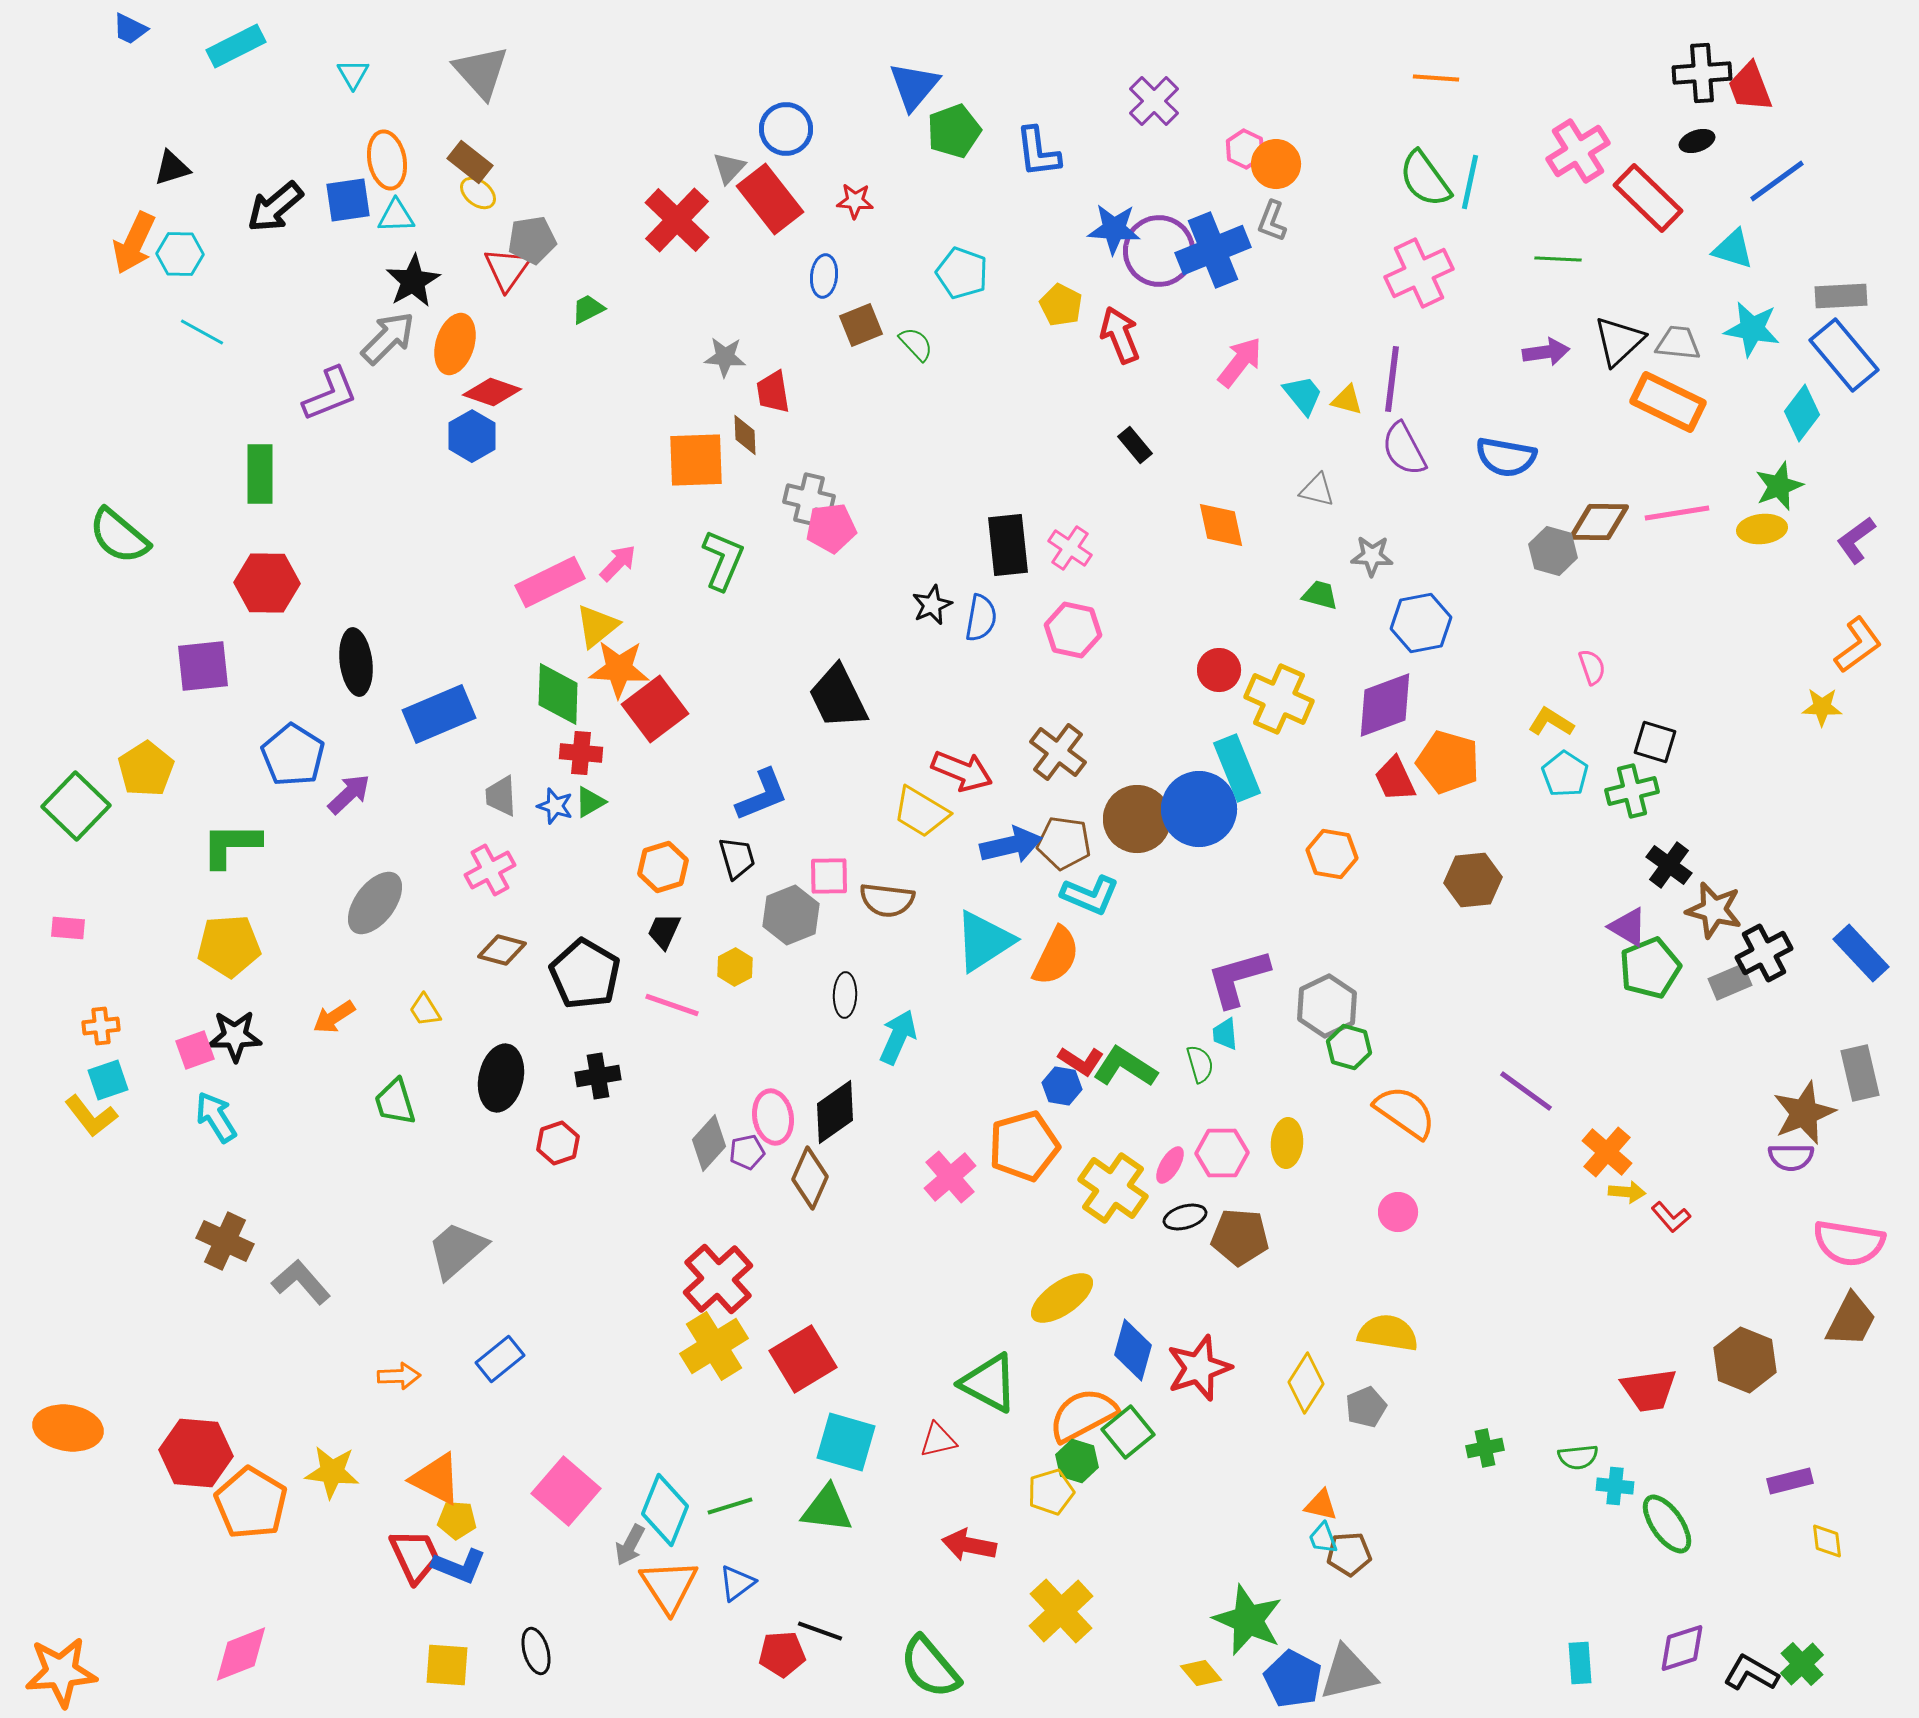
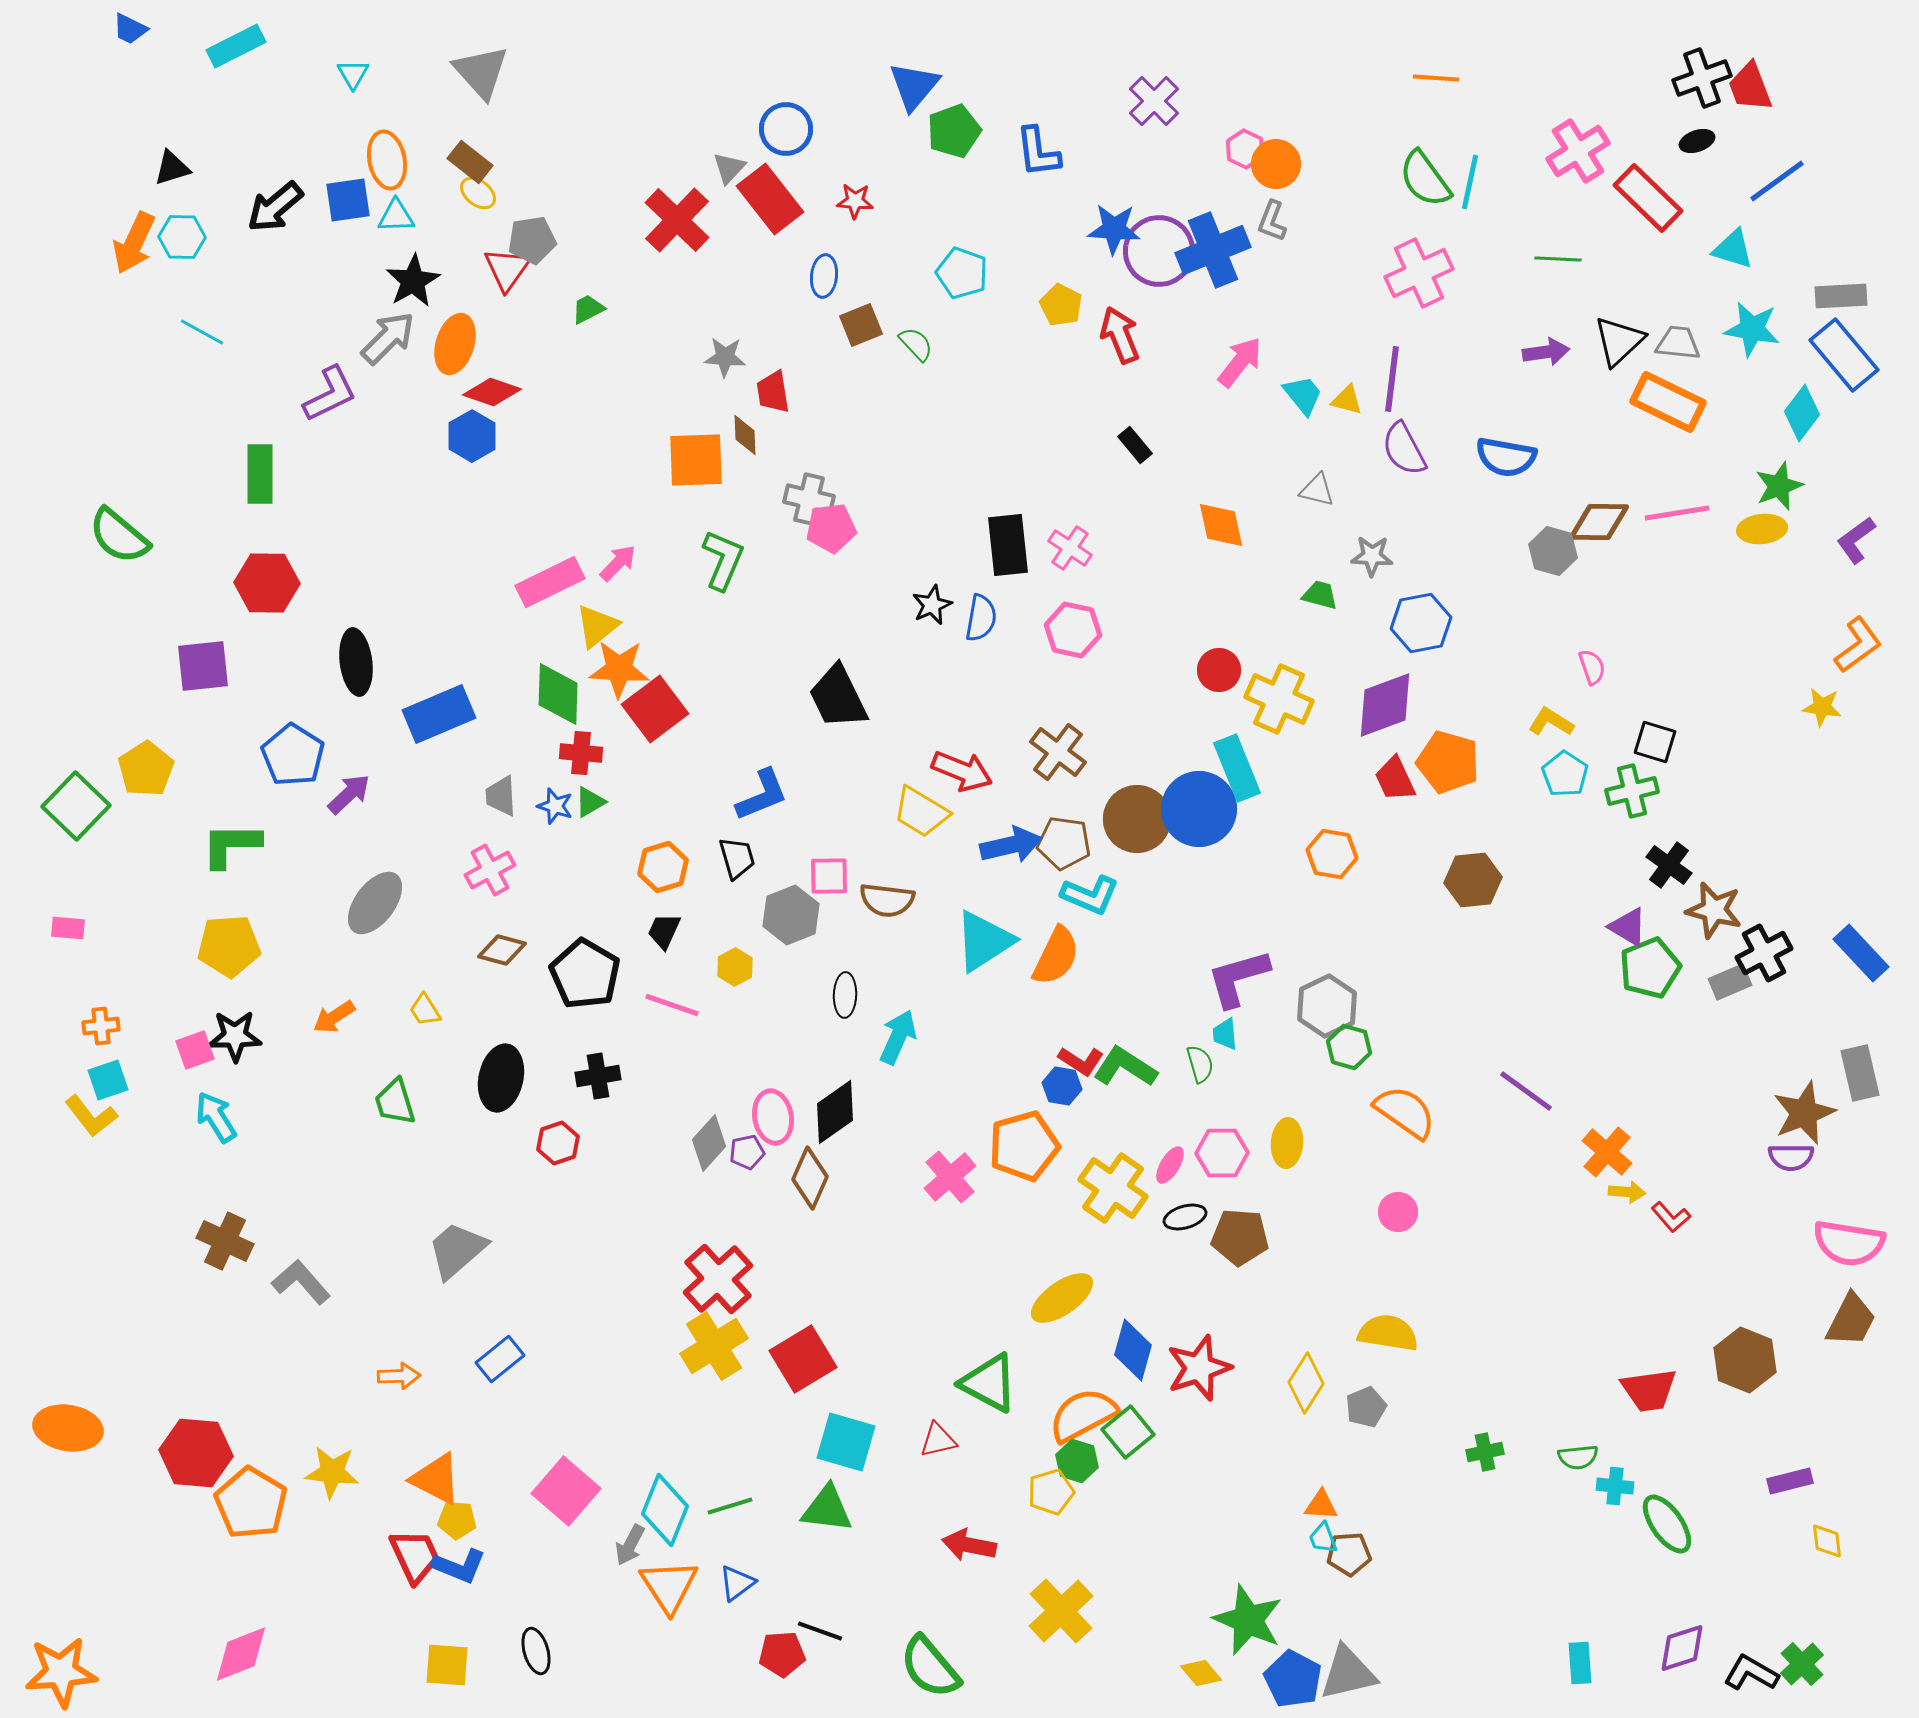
black cross at (1702, 73): moved 5 px down; rotated 16 degrees counterclockwise
cyan hexagon at (180, 254): moved 2 px right, 17 px up
purple L-shape at (330, 394): rotated 4 degrees counterclockwise
yellow star at (1822, 707): rotated 6 degrees clockwise
green cross at (1485, 1448): moved 4 px down
orange triangle at (1321, 1505): rotated 9 degrees counterclockwise
